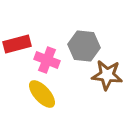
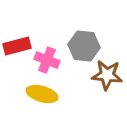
red rectangle: moved 2 px down
yellow ellipse: rotated 32 degrees counterclockwise
